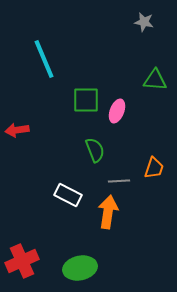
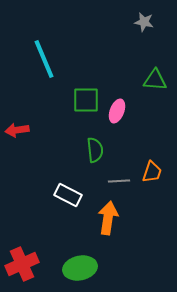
green semicircle: rotated 15 degrees clockwise
orange trapezoid: moved 2 px left, 4 px down
orange arrow: moved 6 px down
red cross: moved 3 px down
